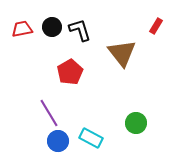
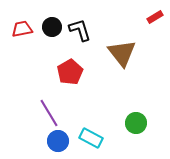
red rectangle: moved 1 px left, 9 px up; rotated 28 degrees clockwise
